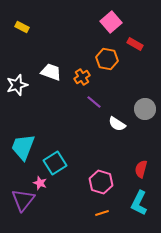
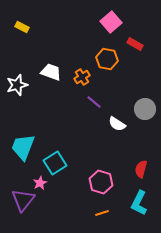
pink star: rotated 24 degrees clockwise
